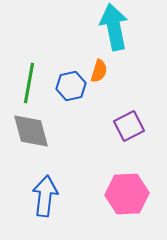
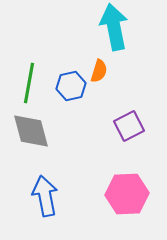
blue arrow: rotated 18 degrees counterclockwise
